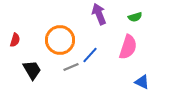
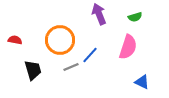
red semicircle: rotated 96 degrees counterclockwise
black trapezoid: moved 1 px right; rotated 15 degrees clockwise
